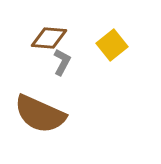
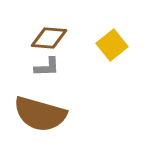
gray L-shape: moved 15 px left, 5 px down; rotated 60 degrees clockwise
brown semicircle: rotated 8 degrees counterclockwise
